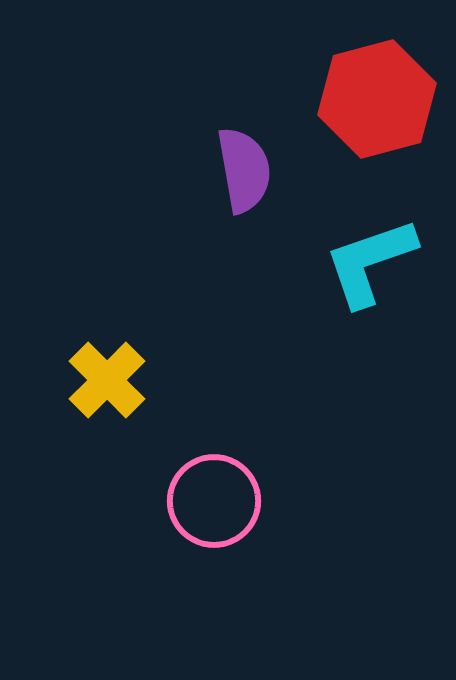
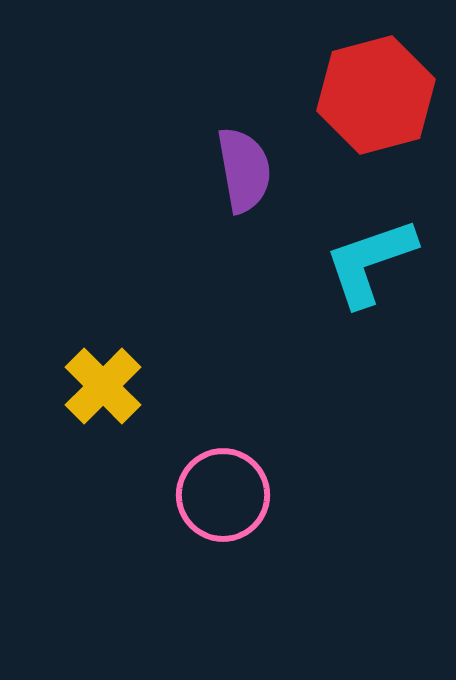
red hexagon: moved 1 px left, 4 px up
yellow cross: moved 4 px left, 6 px down
pink circle: moved 9 px right, 6 px up
